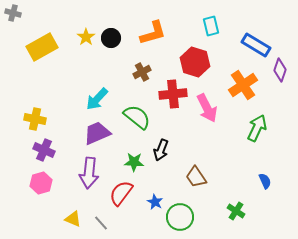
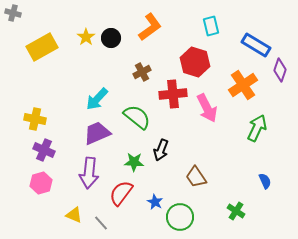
orange L-shape: moved 3 px left, 6 px up; rotated 20 degrees counterclockwise
yellow triangle: moved 1 px right, 4 px up
